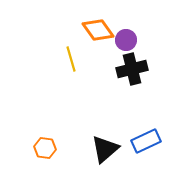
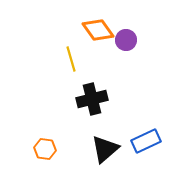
black cross: moved 40 px left, 30 px down
orange hexagon: moved 1 px down
